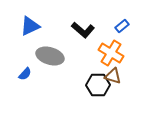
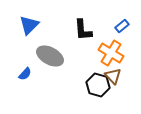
blue triangle: moved 1 px left, 1 px up; rotated 20 degrees counterclockwise
black L-shape: rotated 45 degrees clockwise
gray ellipse: rotated 12 degrees clockwise
brown triangle: rotated 30 degrees clockwise
black hexagon: rotated 15 degrees clockwise
